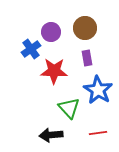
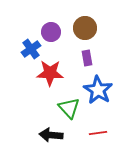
red star: moved 4 px left, 2 px down
black arrow: rotated 10 degrees clockwise
